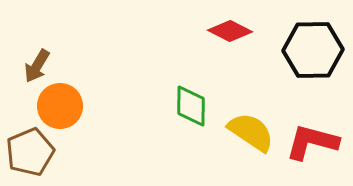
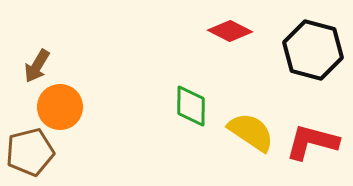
black hexagon: rotated 16 degrees clockwise
orange circle: moved 1 px down
brown pentagon: rotated 9 degrees clockwise
